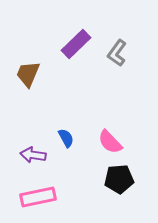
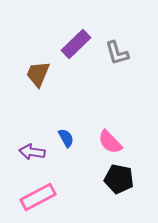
gray L-shape: rotated 52 degrees counterclockwise
brown trapezoid: moved 10 px right
purple arrow: moved 1 px left, 3 px up
black pentagon: rotated 16 degrees clockwise
pink rectangle: rotated 16 degrees counterclockwise
